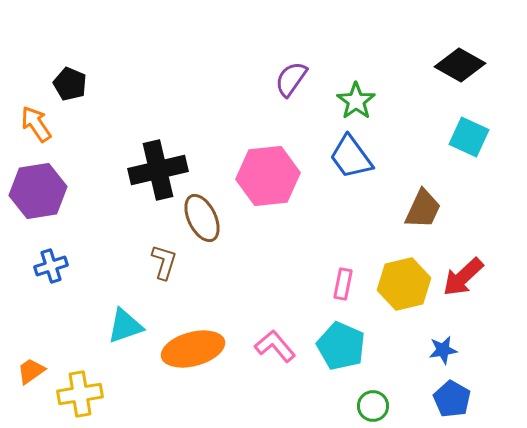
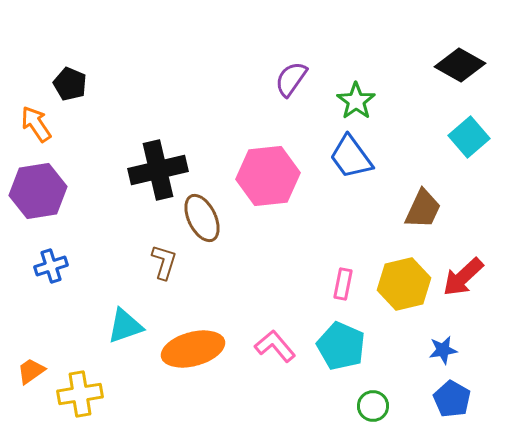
cyan square: rotated 24 degrees clockwise
